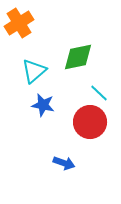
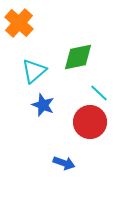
orange cross: rotated 16 degrees counterclockwise
blue star: rotated 10 degrees clockwise
